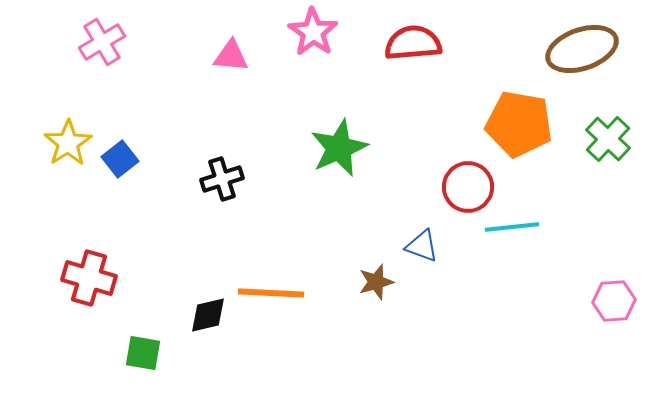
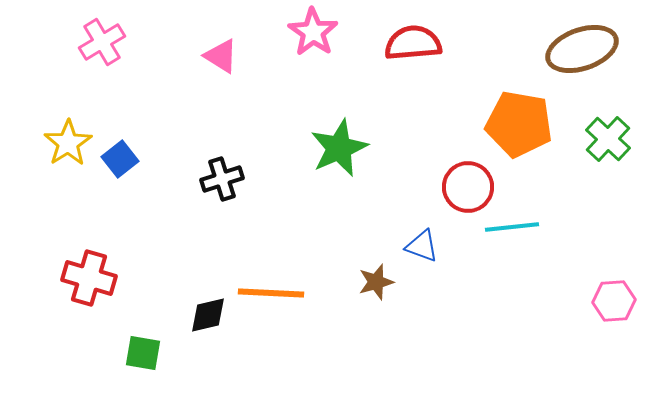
pink triangle: moved 10 px left; rotated 27 degrees clockwise
